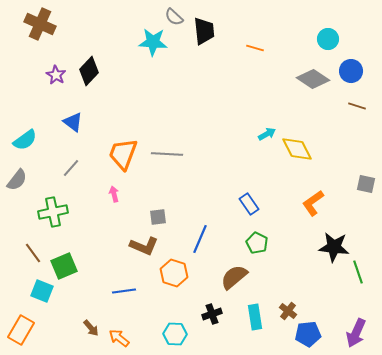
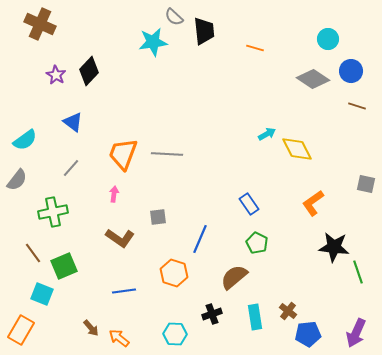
cyan star at (153, 42): rotated 12 degrees counterclockwise
pink arrow at (114, 194): rotated 21 degrees clockwise
brown L-shape at (144, 246): moved 24 px left, 8 px up; rotated 12 degrees clockwise
cyan square at (42, 291): moved 3 px down
